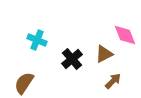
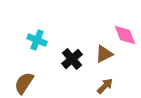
brown arrow: moved 8 px left, 5 px down
